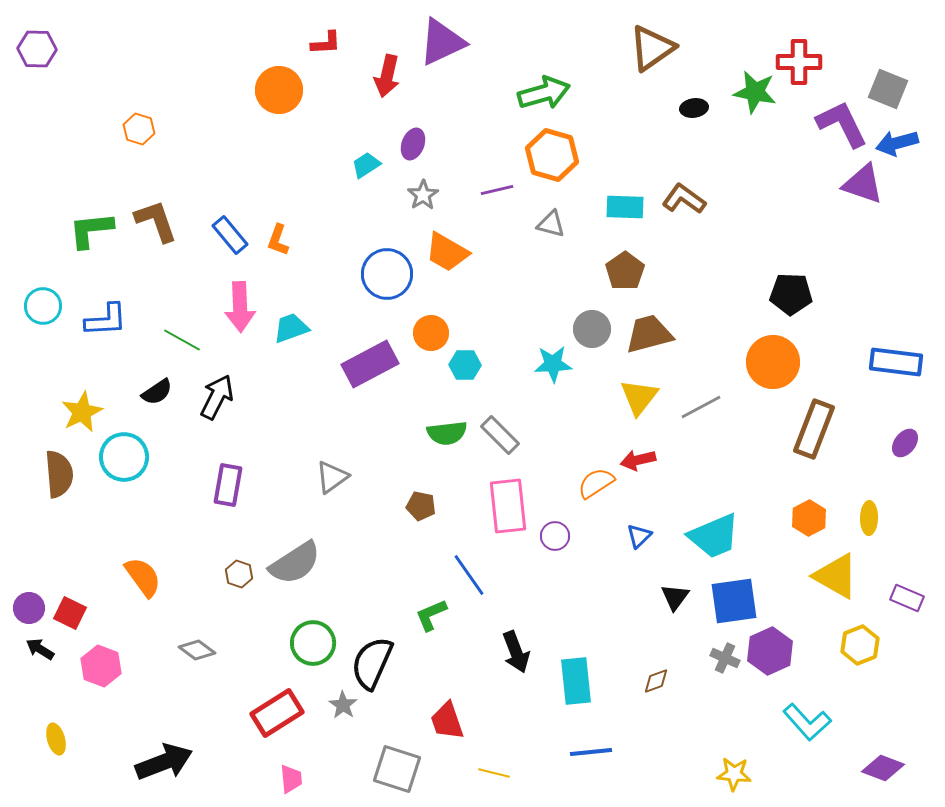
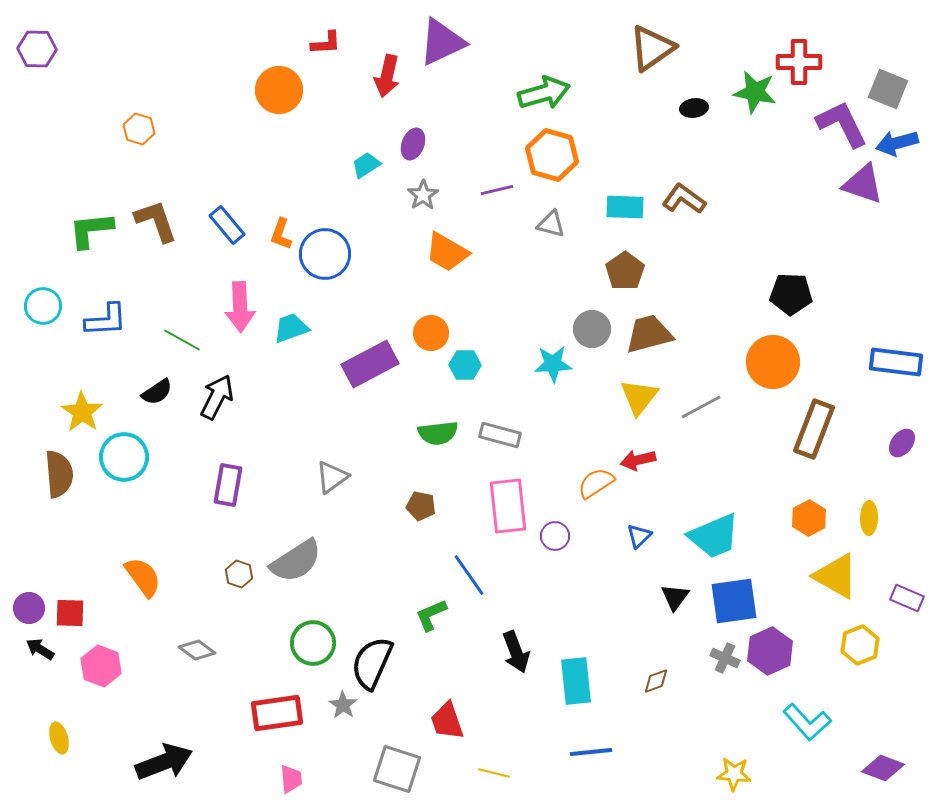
blue rectangle at (230, 235): moved 3 px left, 10 px up
orange L-shape at (278, 240): moved 3 px right, 6 px up
blue circle at (387, 274): moved 62 px left, 20 px up
yellow star at (82, 412): rotated 12 degrees counterclockwise
green semicircle at (447, 433): moved 9 px left
gray rectangle at (500, 435): rotated 30 degrees counterclockwise
purple ellipse at (905, 443): moved 3 px left
gray semicircle at (295, 563): moved 1 px right, 2 px up
red square at (70, 613): rotated 24 degrees counterclockwise
red rectangle at (277, 713): rotated 24 degrees clockwise
yellow ellipse at (56, 739): moved 3 px right, 1 px up
